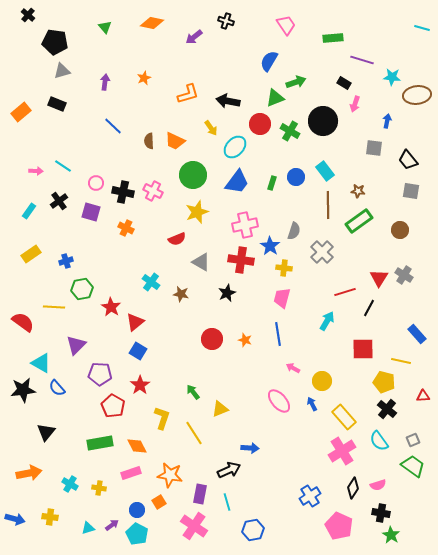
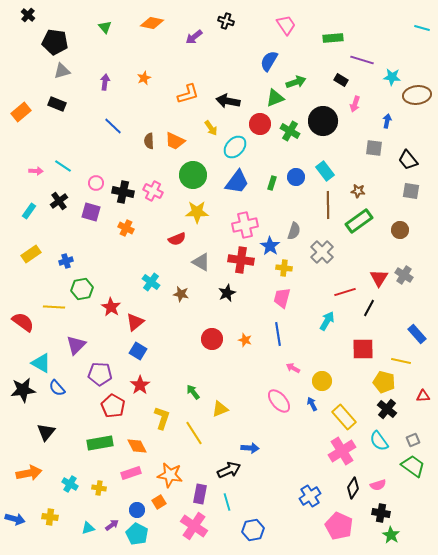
black rectangle at (344, 83): moved 3 px left, 3 px up
yellow star at (197, 212): rotated 20 degrees clockwise
